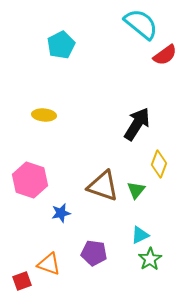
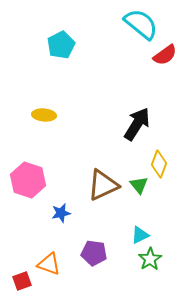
pink hexagon: moved 2 px left
brown triangle: moved 1 px up; rotated 44 degrees counterclockwise
green triangle: moved 3 px right, 5 px up; rotated 18 degrees counterclockwise
